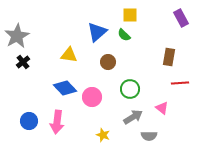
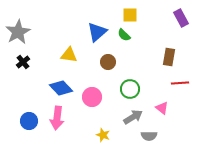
gray star: moved 1 px right, 4 px up
blue diamond: moved 4 px left
pink arrow: moved 4 px up
